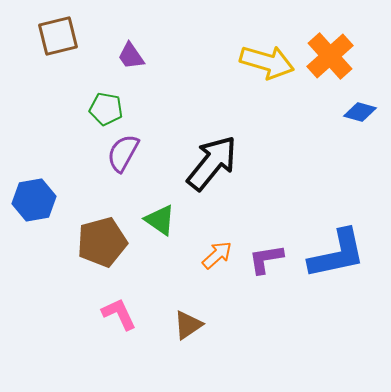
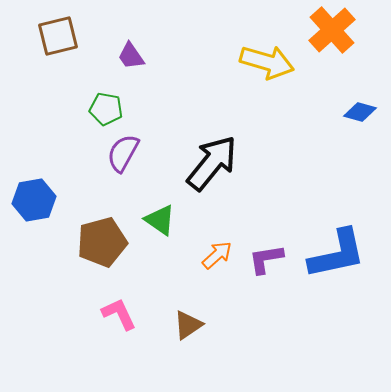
orange cross: moved 2 px right, 26 px up
